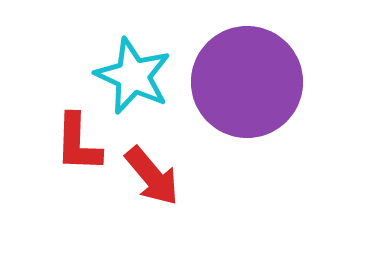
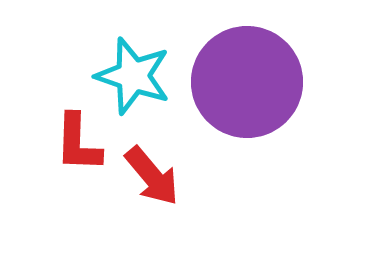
cyan star: rotated 6 degrees counterclockwise
